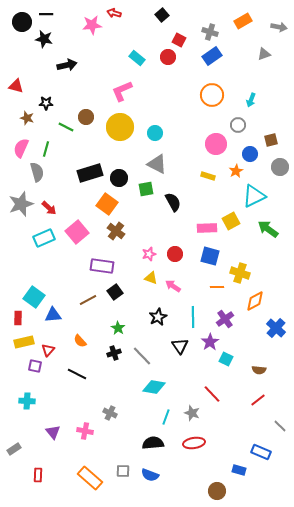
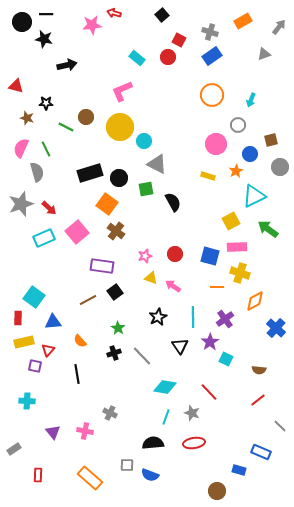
gray arrow at (279, 27): rotated 63 degrees counterclockwise
cyan circle at (155, 133): moved 11 px left, 8 px down
green line at (46, 149): rotated 42 degrees counterclockwise
pink rectangle at (207, 228): moved 30 px right, 19 px down
pink star at (149, 254): moved 4 px left, 2 px down
blue triangle at (53, 315): moved 7 px down
black line at (77, 374): rotated 54 degrees clockwise
cyan diamond at (154, 387): moved 11 px right
red line at (212, 394): moved 3 px left, 2 px up
gray square at (123, 471): moved 4 px right, 6 px up
